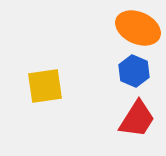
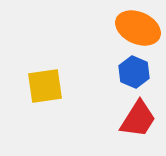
blue hexagon: moved 1 px down
red trapezoid: moved 1 px right
